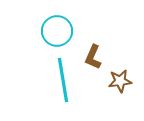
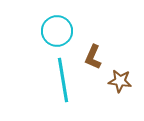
brown star: rotated 15 degrees clockwise
